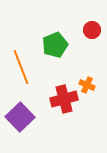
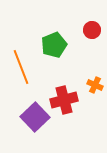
green pentagon: moved 1 px left
orange cross: moved 8 px right
red cross: moved 1 px down
purple square: moved 15 px right
